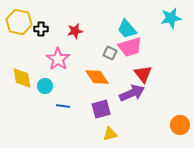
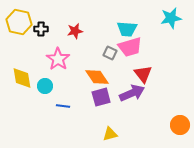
cyan trapezoid: rotated 45 degrees counterclockwise
purple square: moved 12 px up
